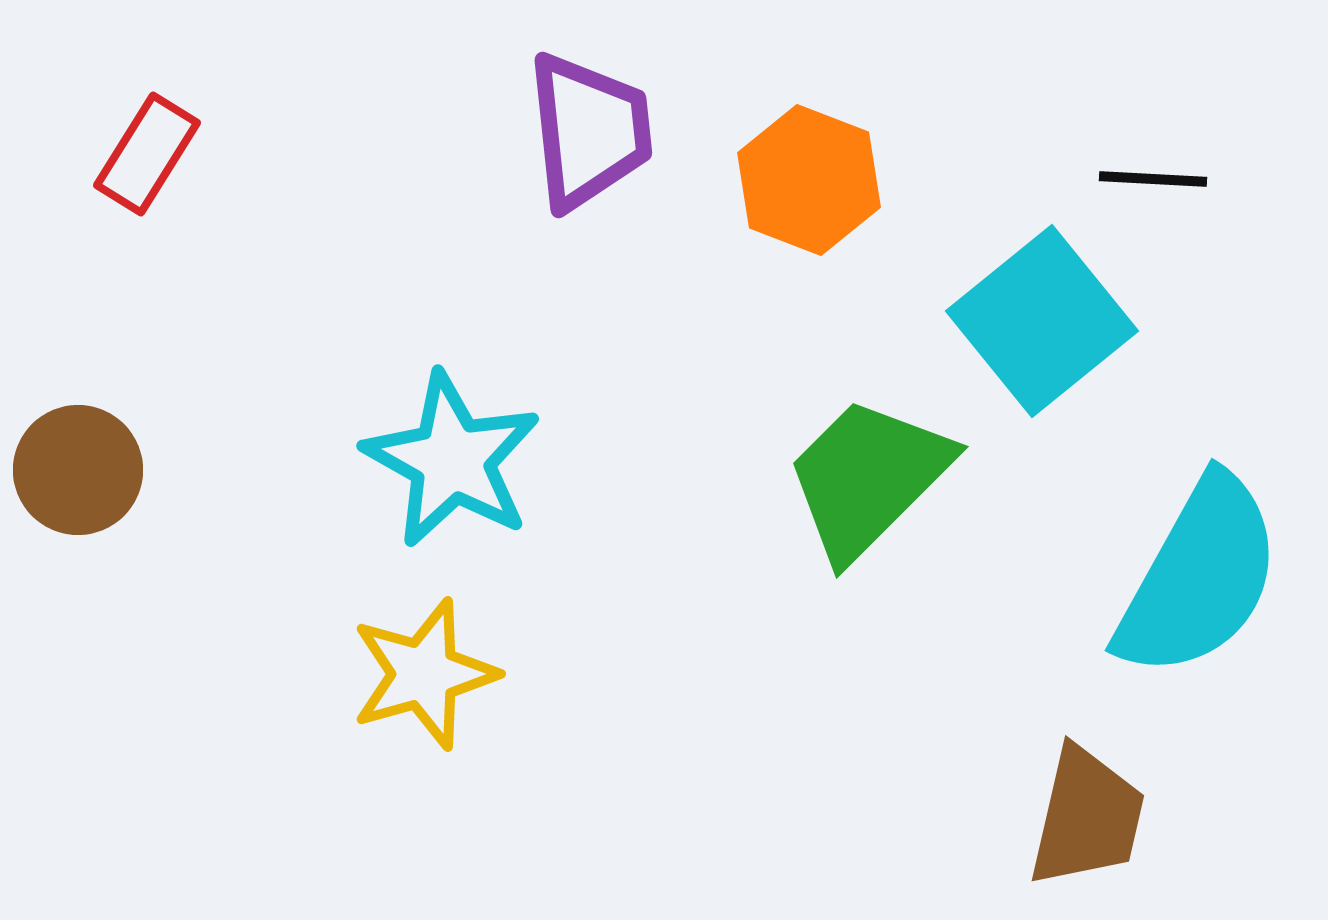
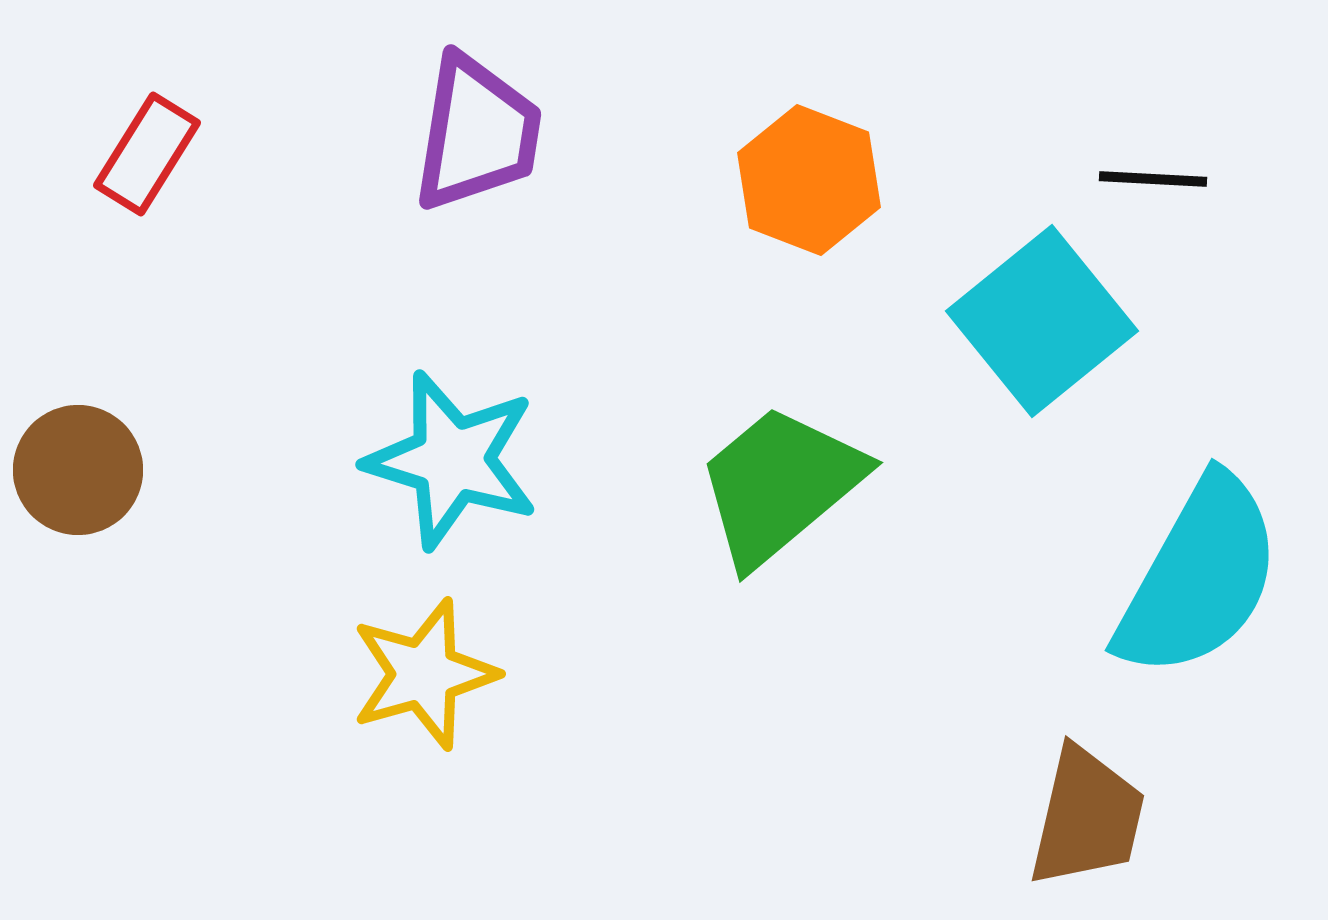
purple trapezoid: moved 112 px left, 2 px down; rotated 15 degrees clockwise
cyan star: rotated 12 degrees counterclockwise
green trapezoid: moved 88 px left, 7 px down; rotated 5 degrees clockwise
